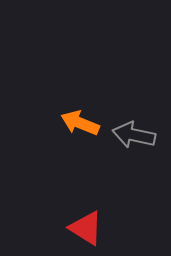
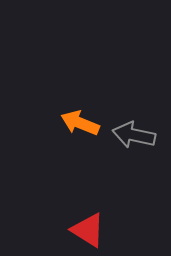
red triangle: moved 2 px right, 2 px down
